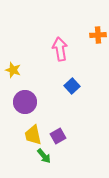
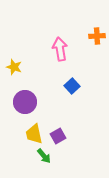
orange cross: moved 1 px left, 1 px down
yellow star: moved 1 px right, 3 px up
yellow trapezoid: moved 1 px right, 1 px up
